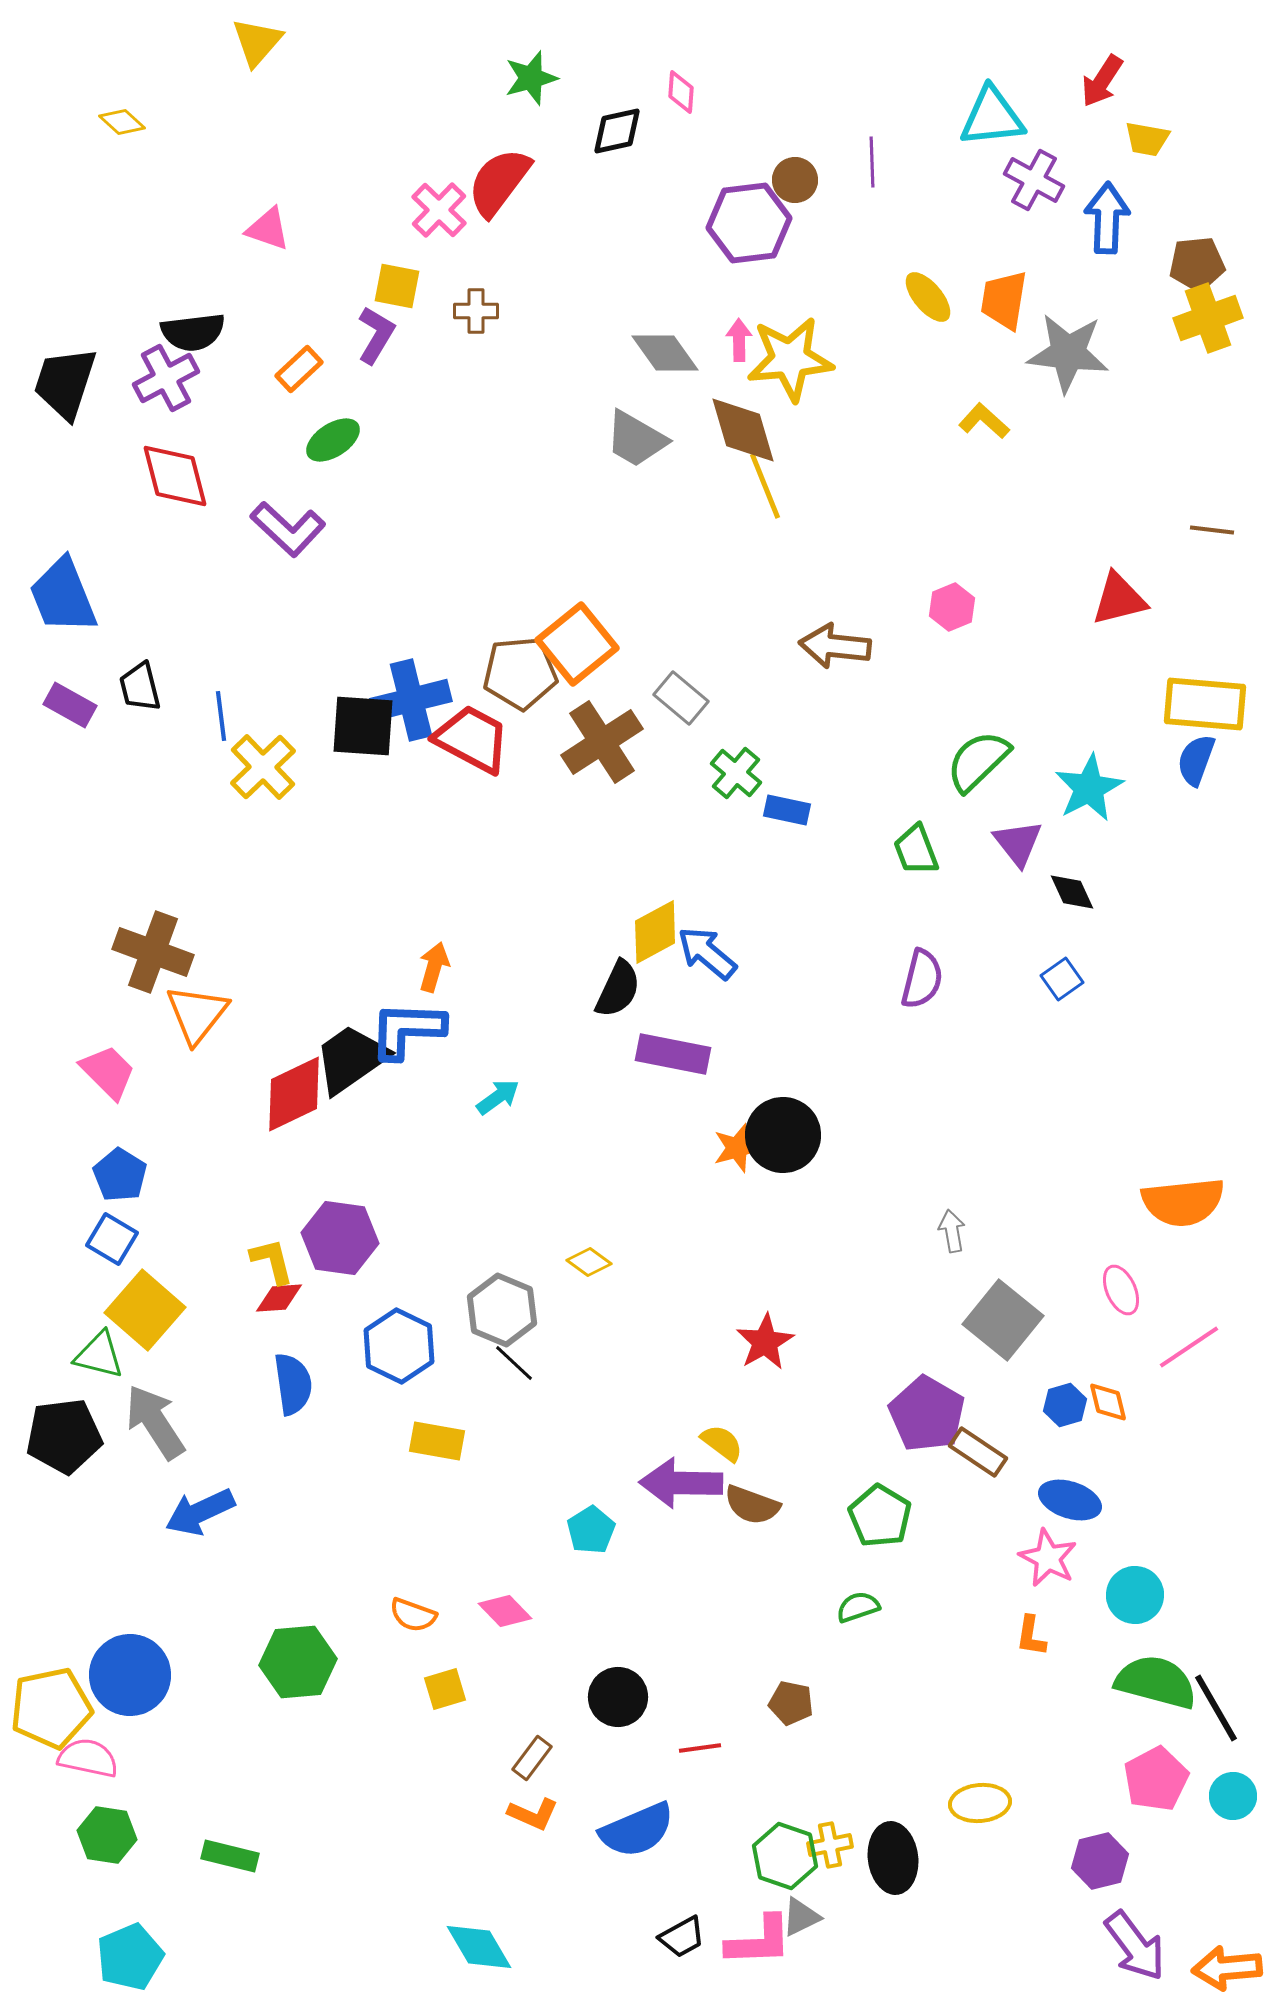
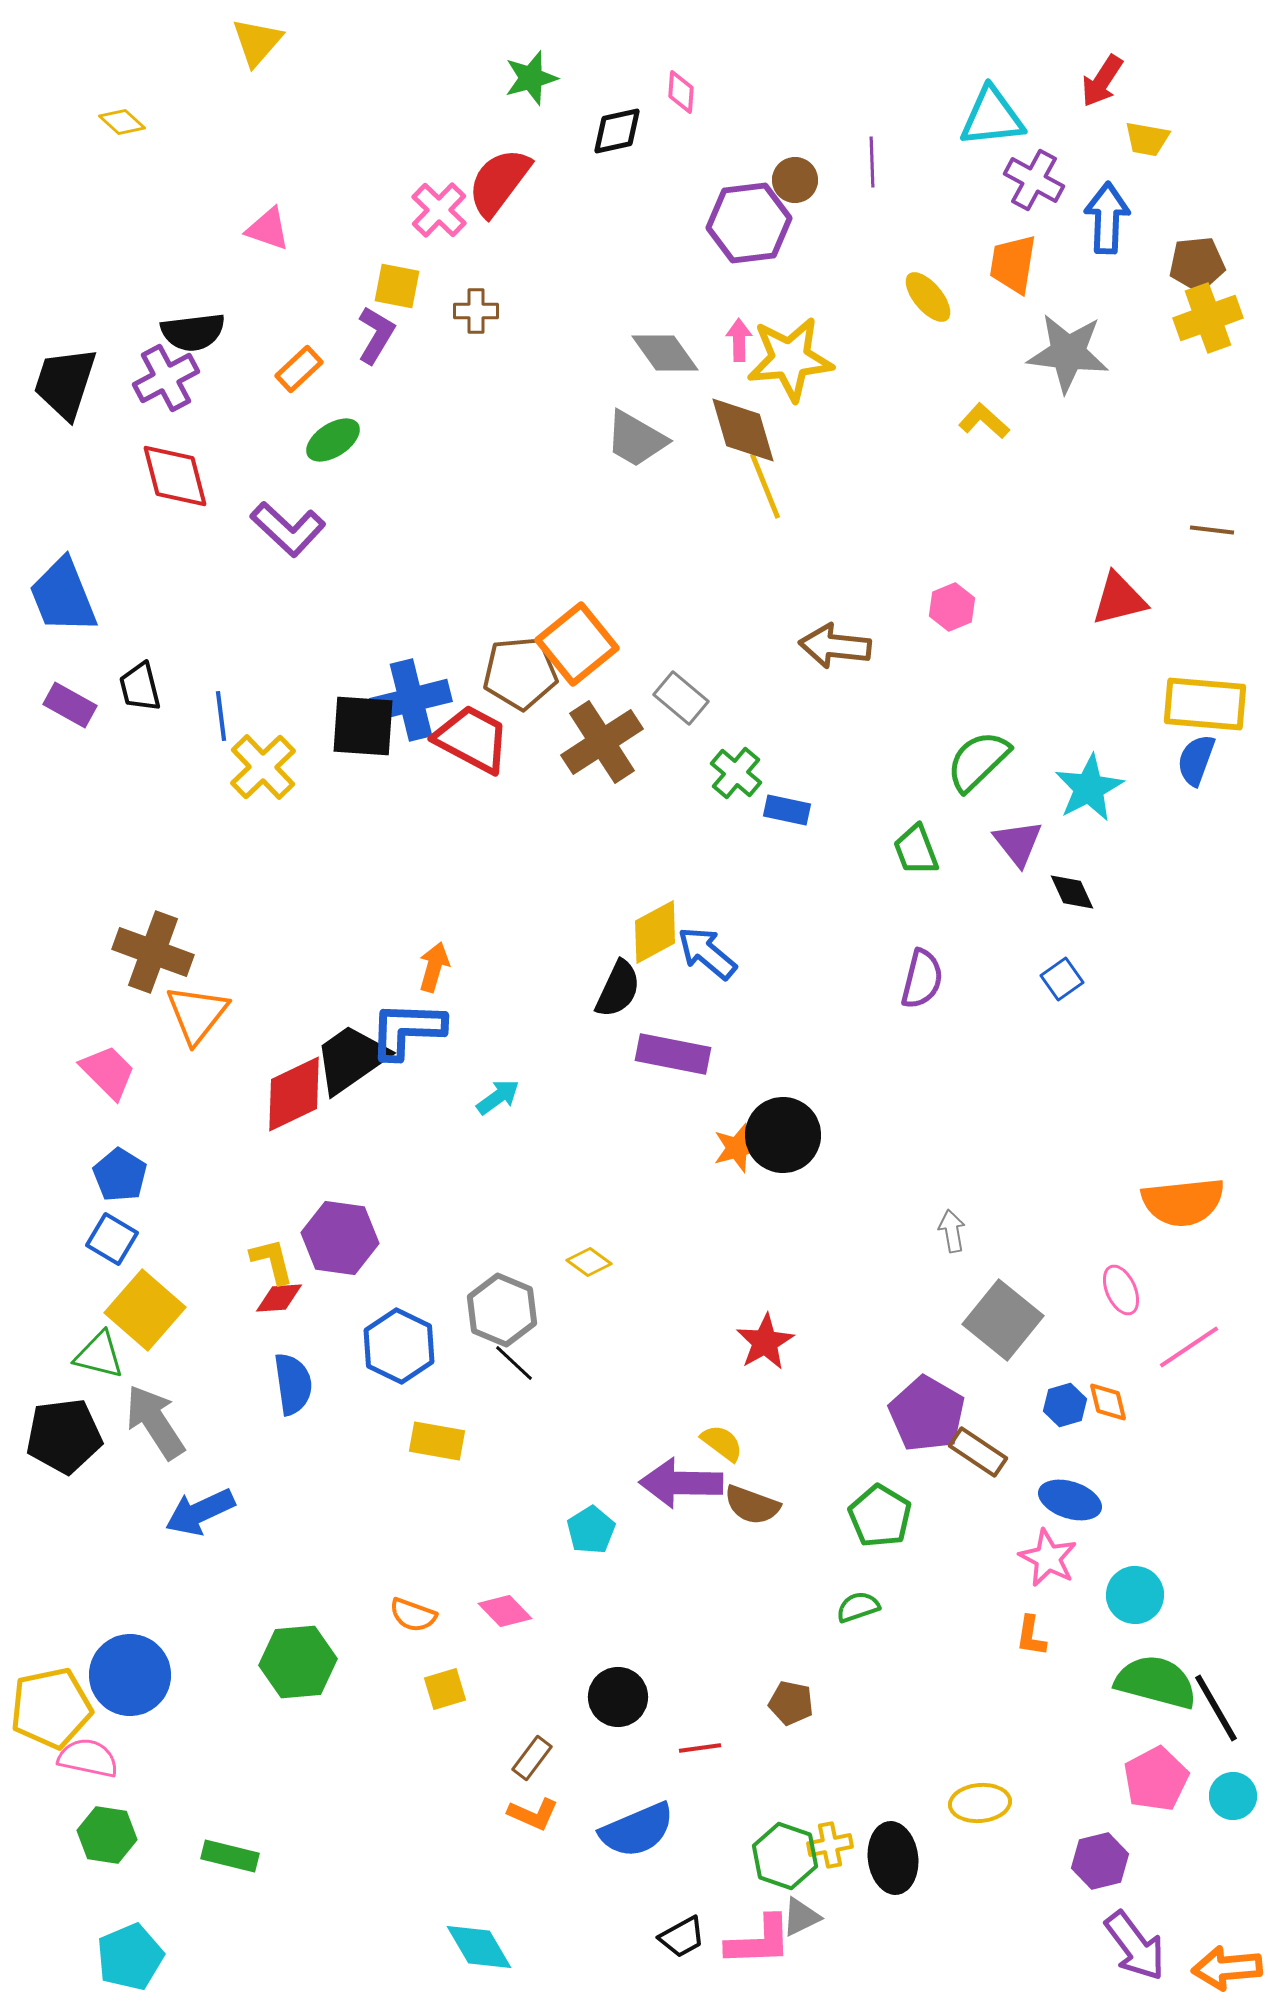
orange trapezoid at (1004, 300): moved 9 px right, 36 px up
